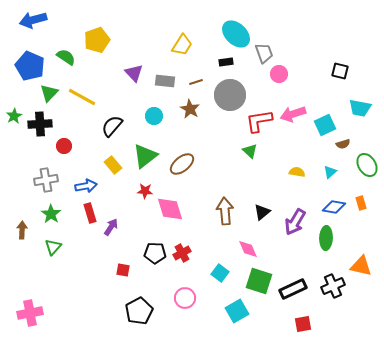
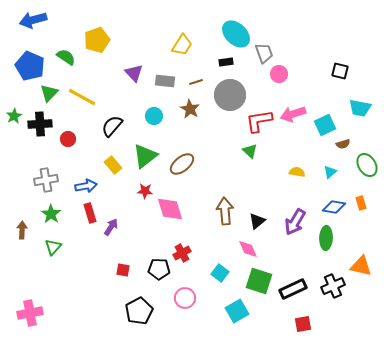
red circle at (64, 146): moved 4 px right, 7 px up
black triangle at (262, 212): moved 5 px left, 9 px down
black pentagon at (155, 253): moved 4 px right, 16 px down
